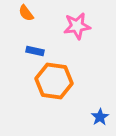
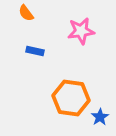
pink star: moved 4 px right, 5 px down
orange hexagon: moved 17 px right, 17 px down
